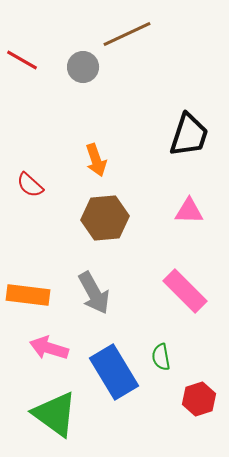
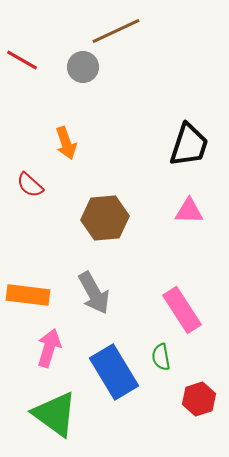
brown line: moved 11 px left, 3 px up
black trapezoid: moved 10 px down
orange arrow: moved 30 px left, 17 px up
pink rectangle: moved 3 px left, 19 px down; rotated 12 degrees clockwise
pink arrow: rotated 90 degrees clockwise
